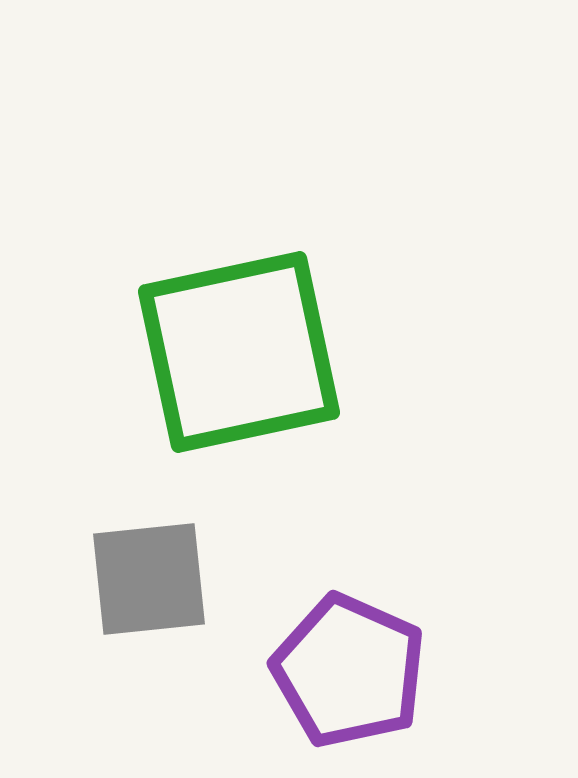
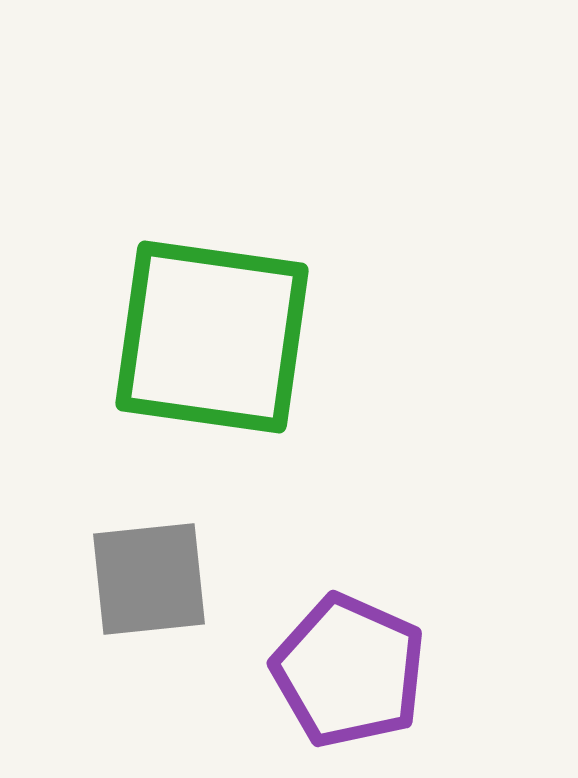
green square: moved 27 px left, 15 px up; rotated 20 degrees clockwise
